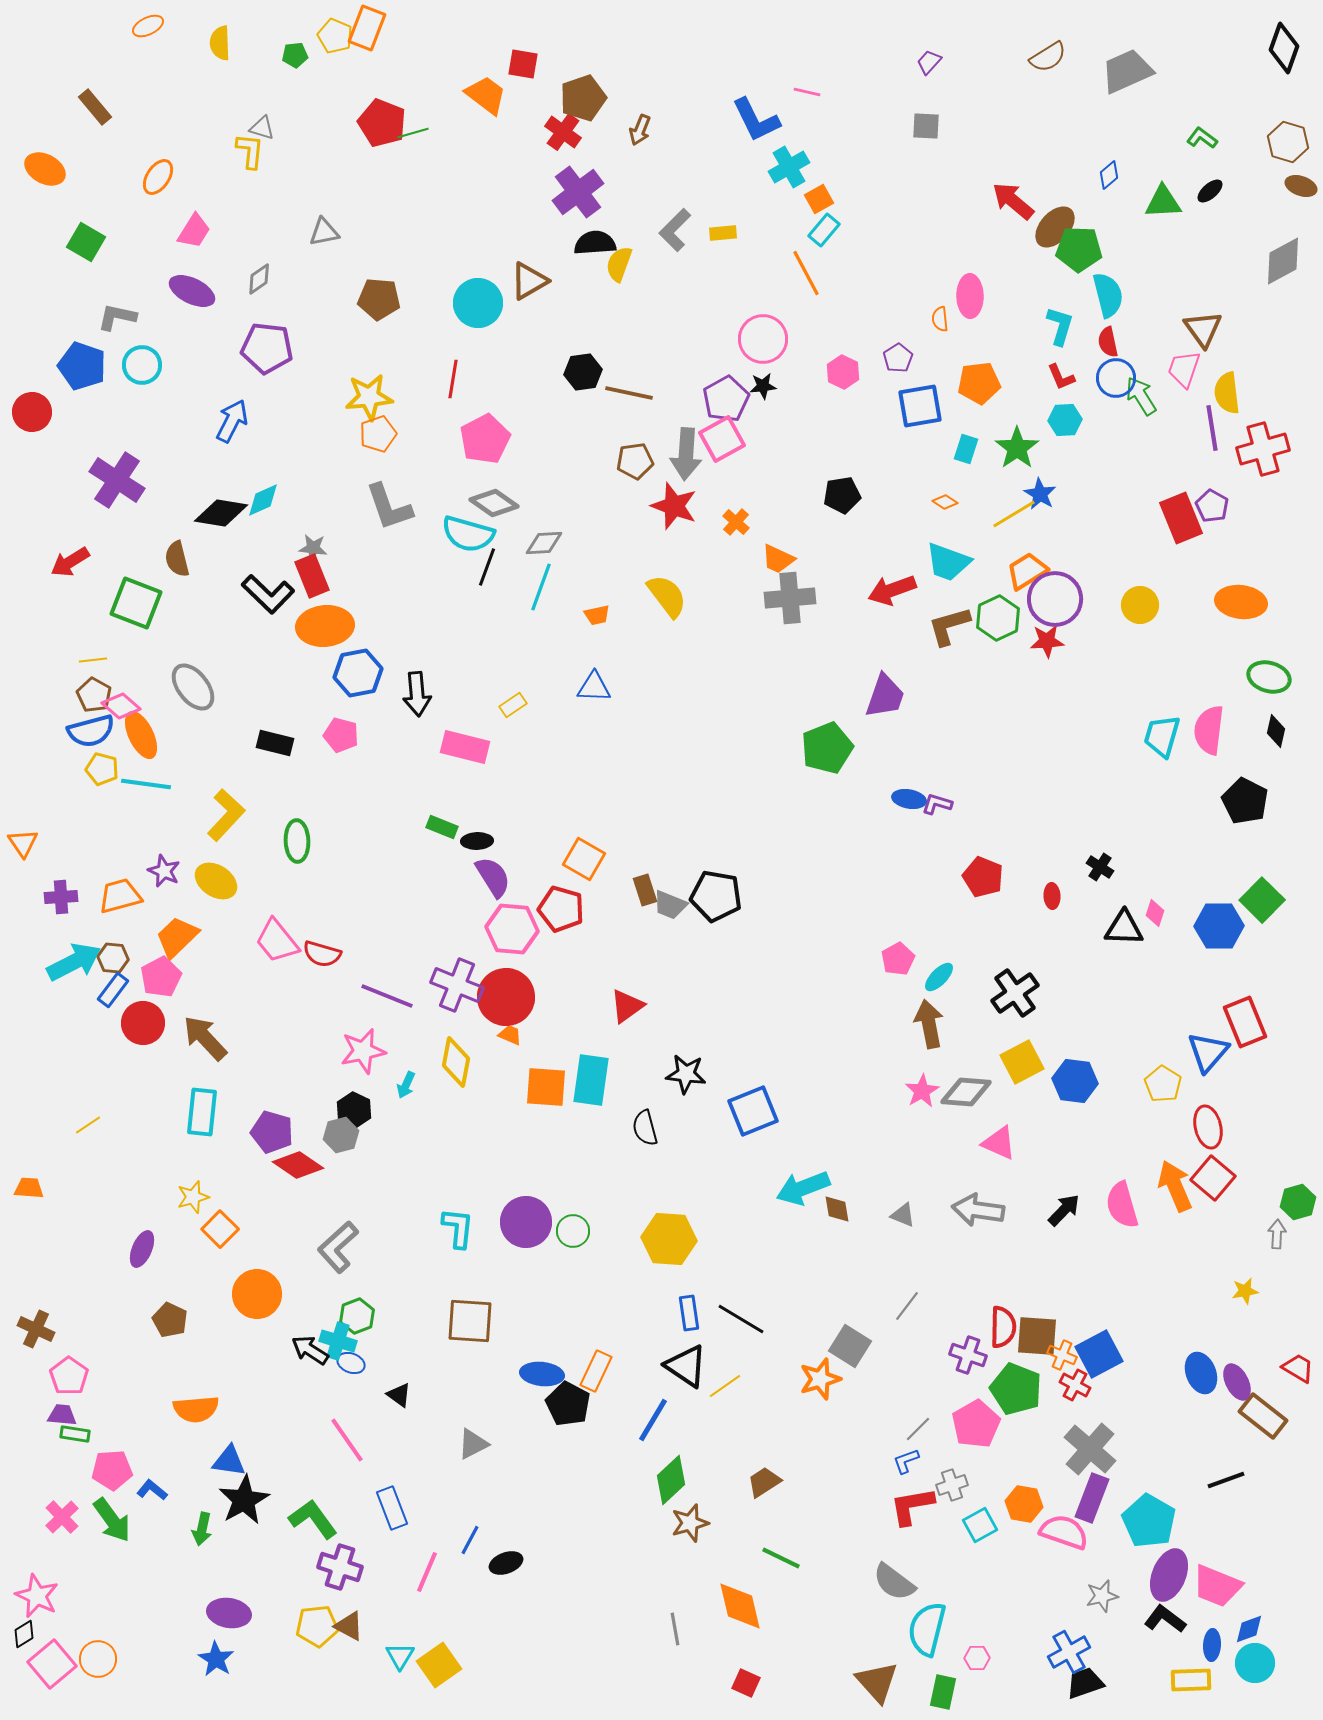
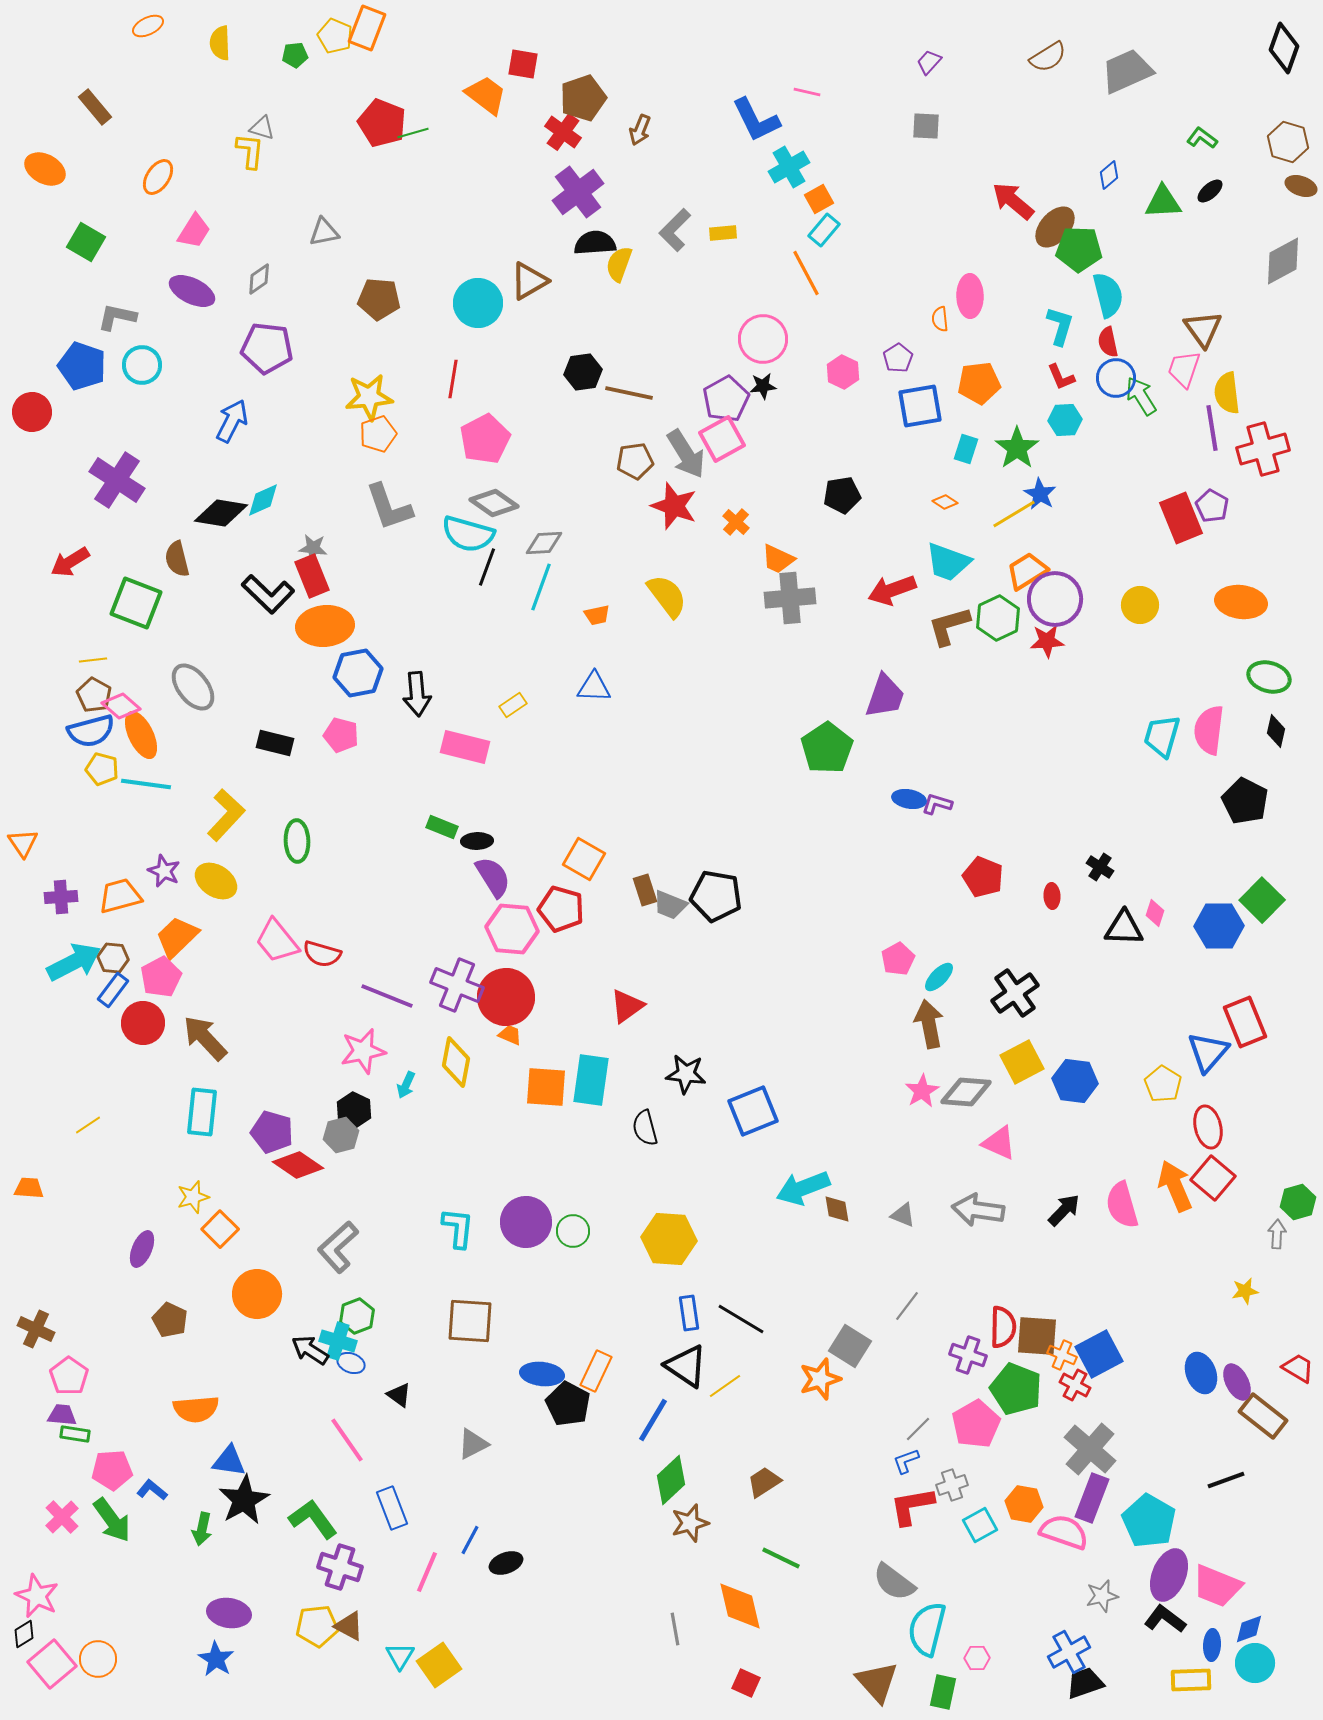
gray arrow at (686, 454): rotated 36 degrees counterclockwise
green pentagon at (827, 748): rotated 12 degrees counterclockwise
